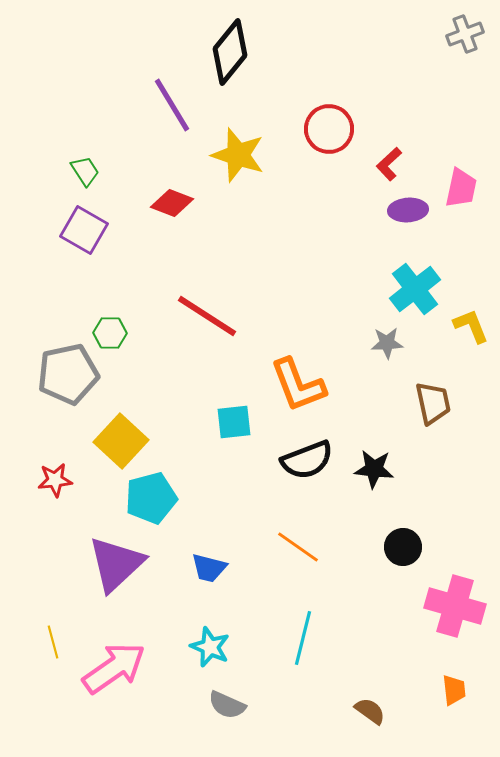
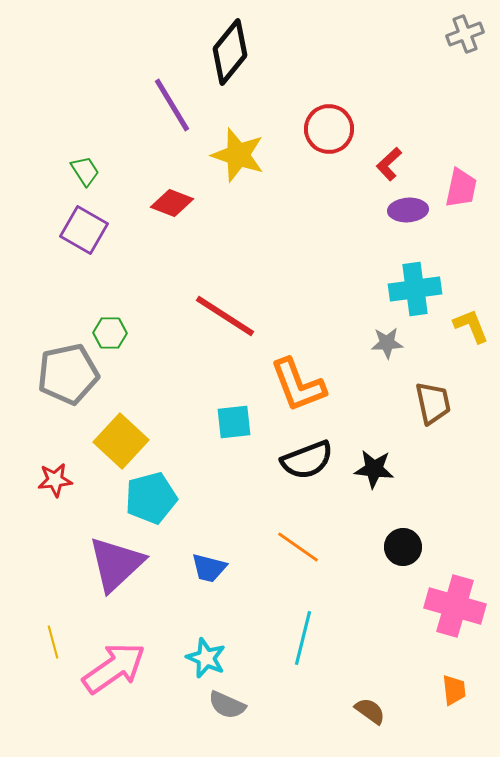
cyan cross: rotated 30 degrees clockwise
red line: moved 18 px right
cyan star: moved 4 px left, 11 px down
